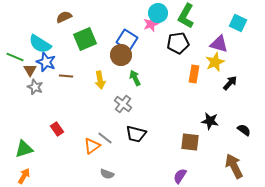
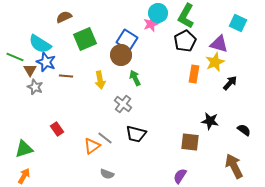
black pentagon: moved 7 px right, 2 px up; rotated 20 degrees counterclockwise
